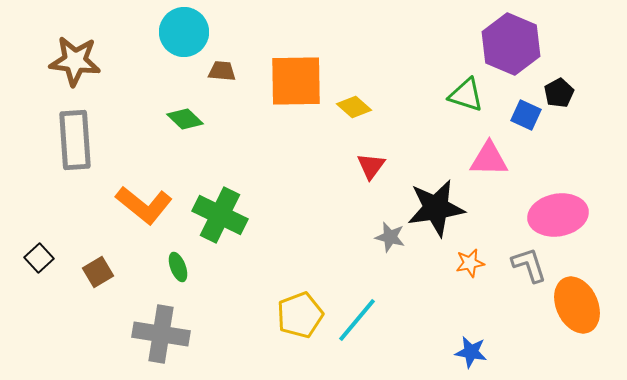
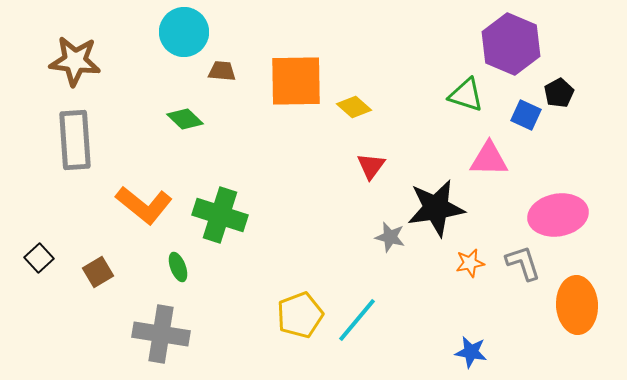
green cross: rotated 8 degrees counterclockwise
gray L-shape: moved 6 px left, 2 px up
orange ellipse: rotated 22 degrees clockwise
